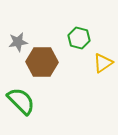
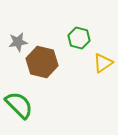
brown hexagon: rotated 12 degrees clockwise
green semicircle: moved 2 px left, 4 px down
